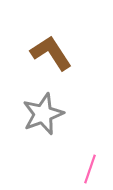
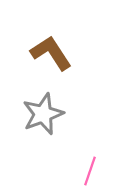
pink line: moved 2 px down
